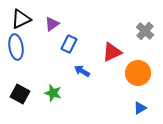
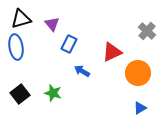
black triangle: rotated 10 degrees clockwise
purple triangle: rotated 35 degrees counterclockwise
gray cross: moved 2 px right
black square: rotated 24 degrees clockwise
